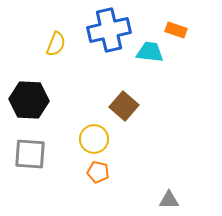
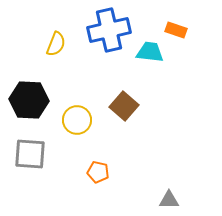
yellow circle: moved 17 px left, 19 px up
